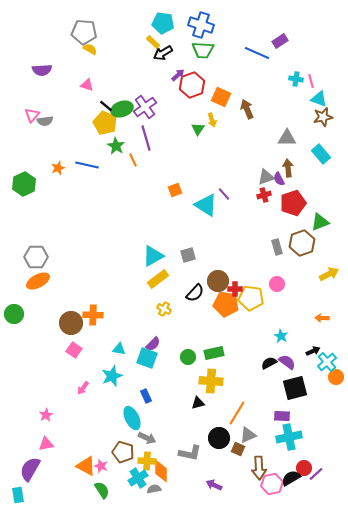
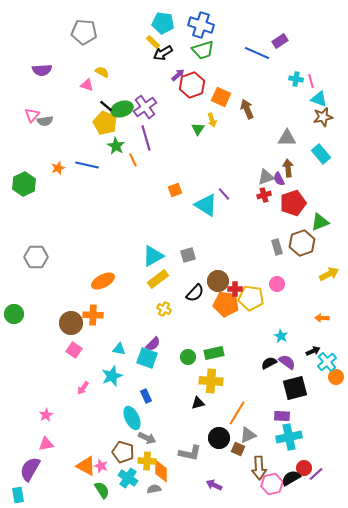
yellow semicircle at (90, 49): moved 12 px right, 23 px down
green trapezoid at (203, 50): rotated 20 degrees counterclockwise
orange ellipse at (38, 281): moved 65 px right
cyan cross at (138, 478): moved 10 px left; rotated 24 degrees counterclockwise
